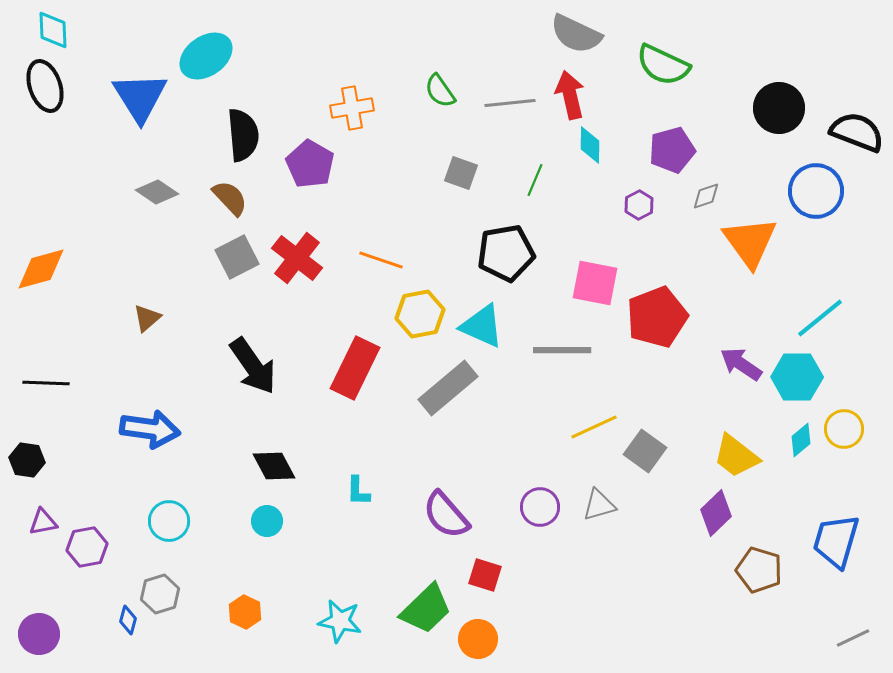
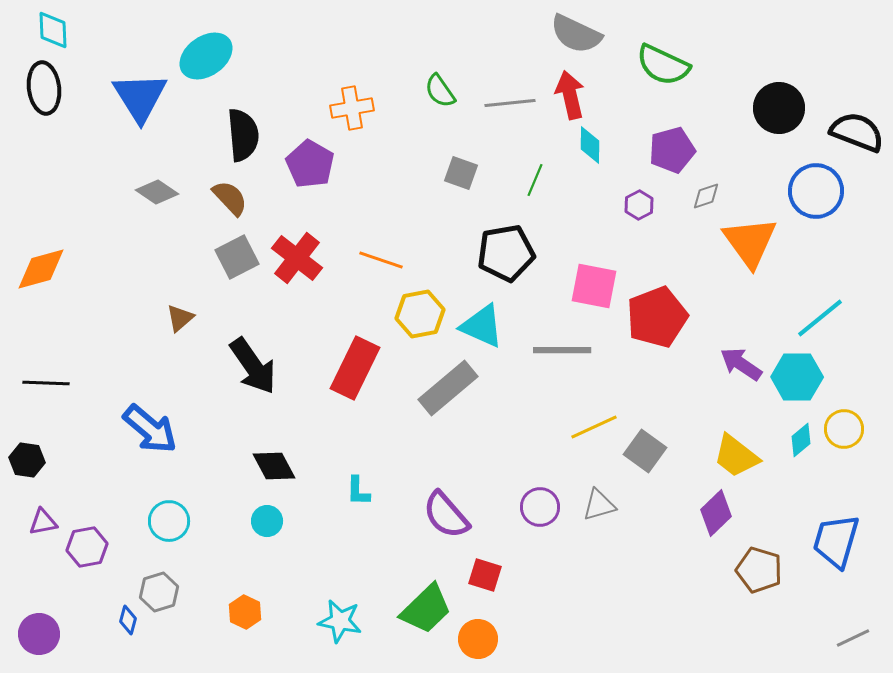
black ellipse at (45, 86): moved 1 px left, 2 px down; rotated 12 degrees clockwise
pink square at (595, 283): moved 1 px left, 3 px down
brown triangle at (147, 318): moved 33 px right
blue arrow at (150, 429): rotated 32 degrees clockwise
gray hexagon at (160, 594): moved 1 px left, 2 px up
